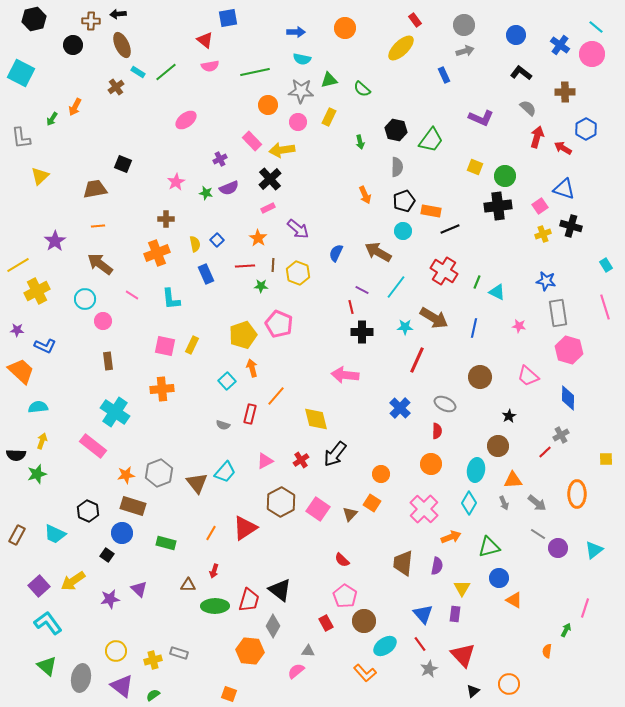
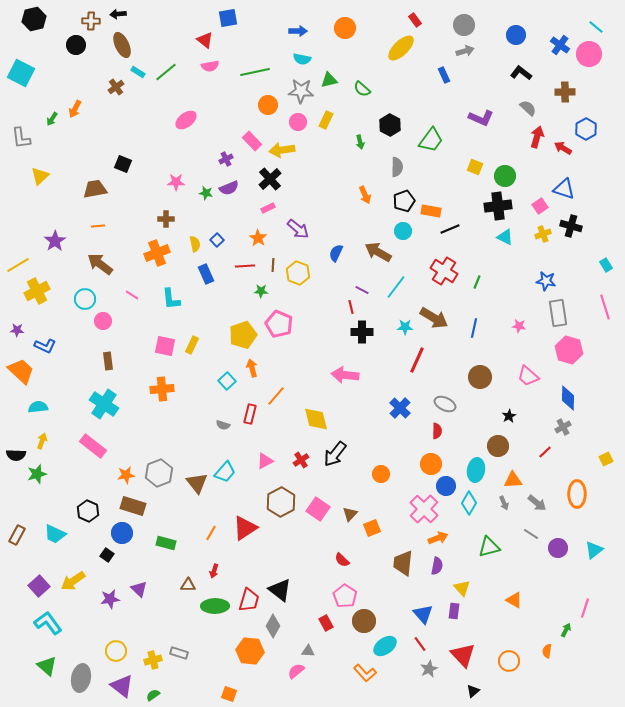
blue arrow at (296, 32): moved 2 px right, 1 px up
black circle at (73, 45): moved 3 px right
pink circle at (592, 54): moved 3 px left
orange arrow at (75, 107): moved 2 px down
yellow rectangle at (329, 117): moved 3 px left, 3 px down
black hexagon at (396, 130): moved 6 px left, 5 px up; rotated 15 degrees clockwise
purple cross at (220, 159): moved 6 px right
pink star at (176, 182): rotated 30 degrees clockwise
green star at (261, 286): moved 5 px down
cyan triangle at (497, 292): moved 8 px right, 55 px up
cyan cross at (115, 412): moved 11 px left, 8 px up
gray cross at (561, 435): moved 2 px right, 8 px up
yellow square at (606, 459): rotated 24 degrees counterclockwise
orange square at (372, 503): moved 25 px down; rotated 36 degrees clockwise
gray line at (538, 534): moved 7 px left
orange arrow at (451, 537): moved 13 px left, 1 px down
blue circle at (499, 578): moved 53 px left, 92 px up
yellow triangle at (462, 588): rotated 12 degrees counterclockwise
purple rectangle at (455, 614): moved 1 px left, 3 px up
orange circle at (509, 684): moved 23 px up
